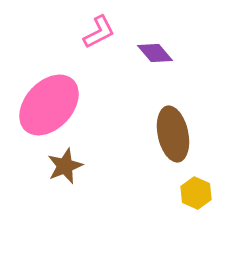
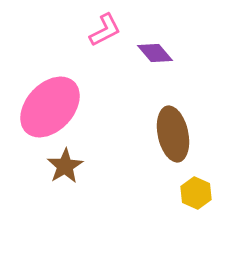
pink L-shape: moved 6 px right, 2 px up
pink ellipse: moved 1 px right, 2 px down
brown star: rotated 9 degrees counterclockwise
